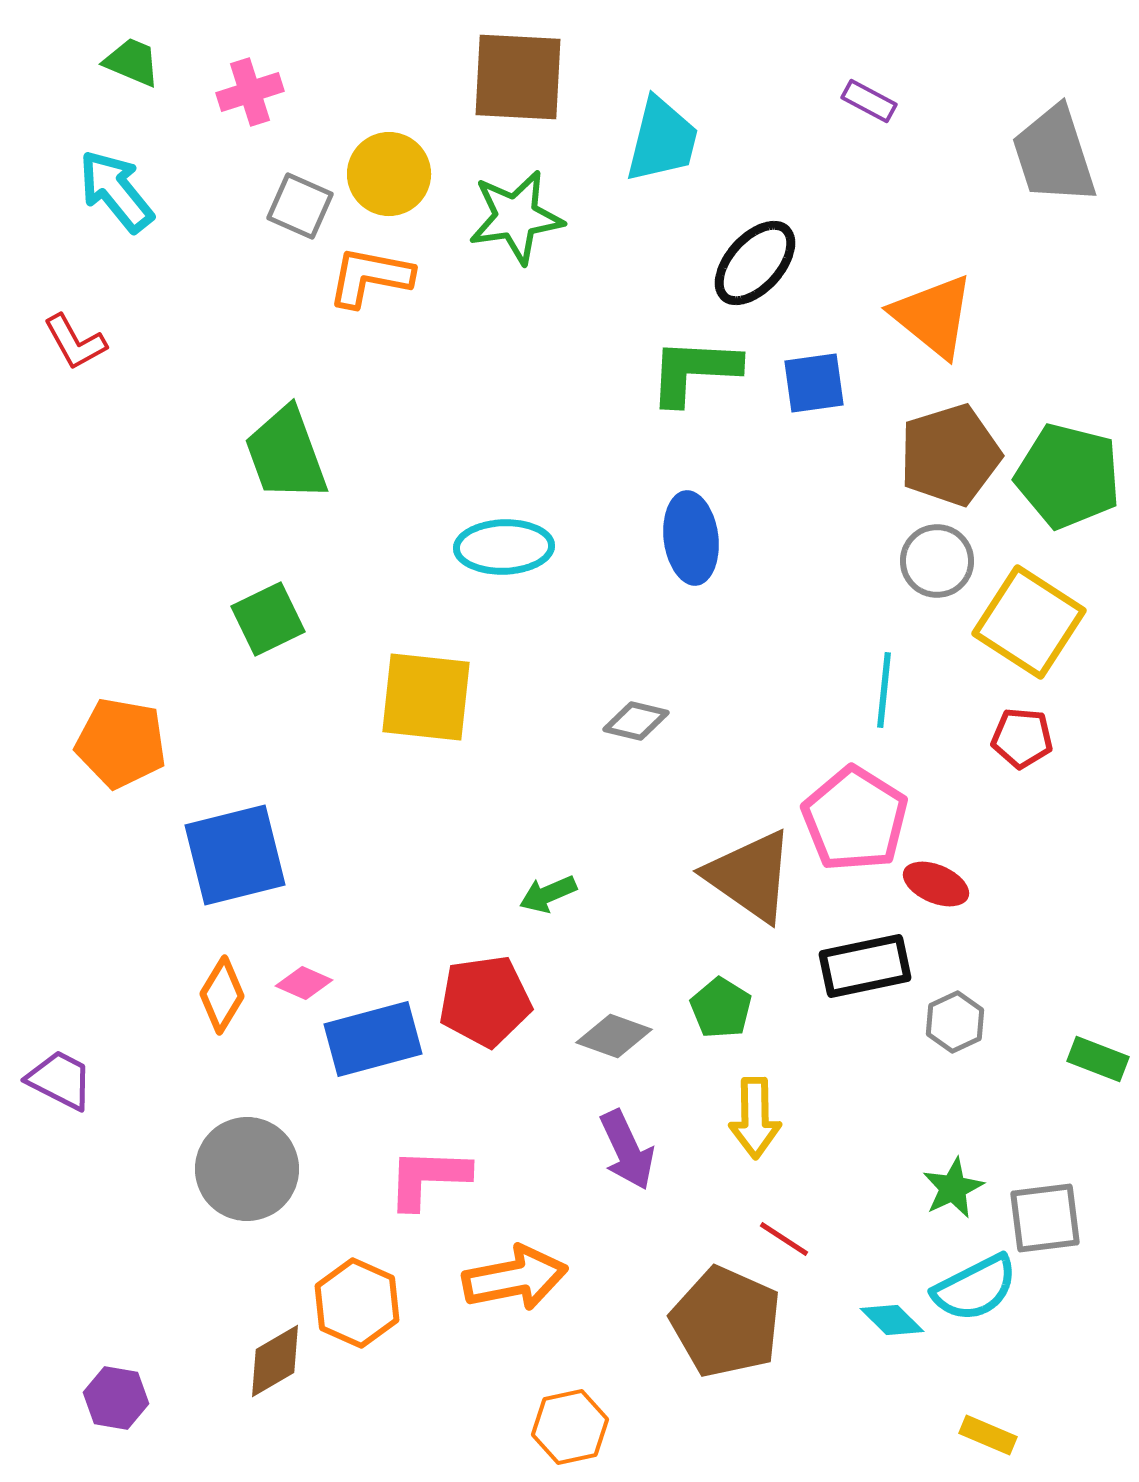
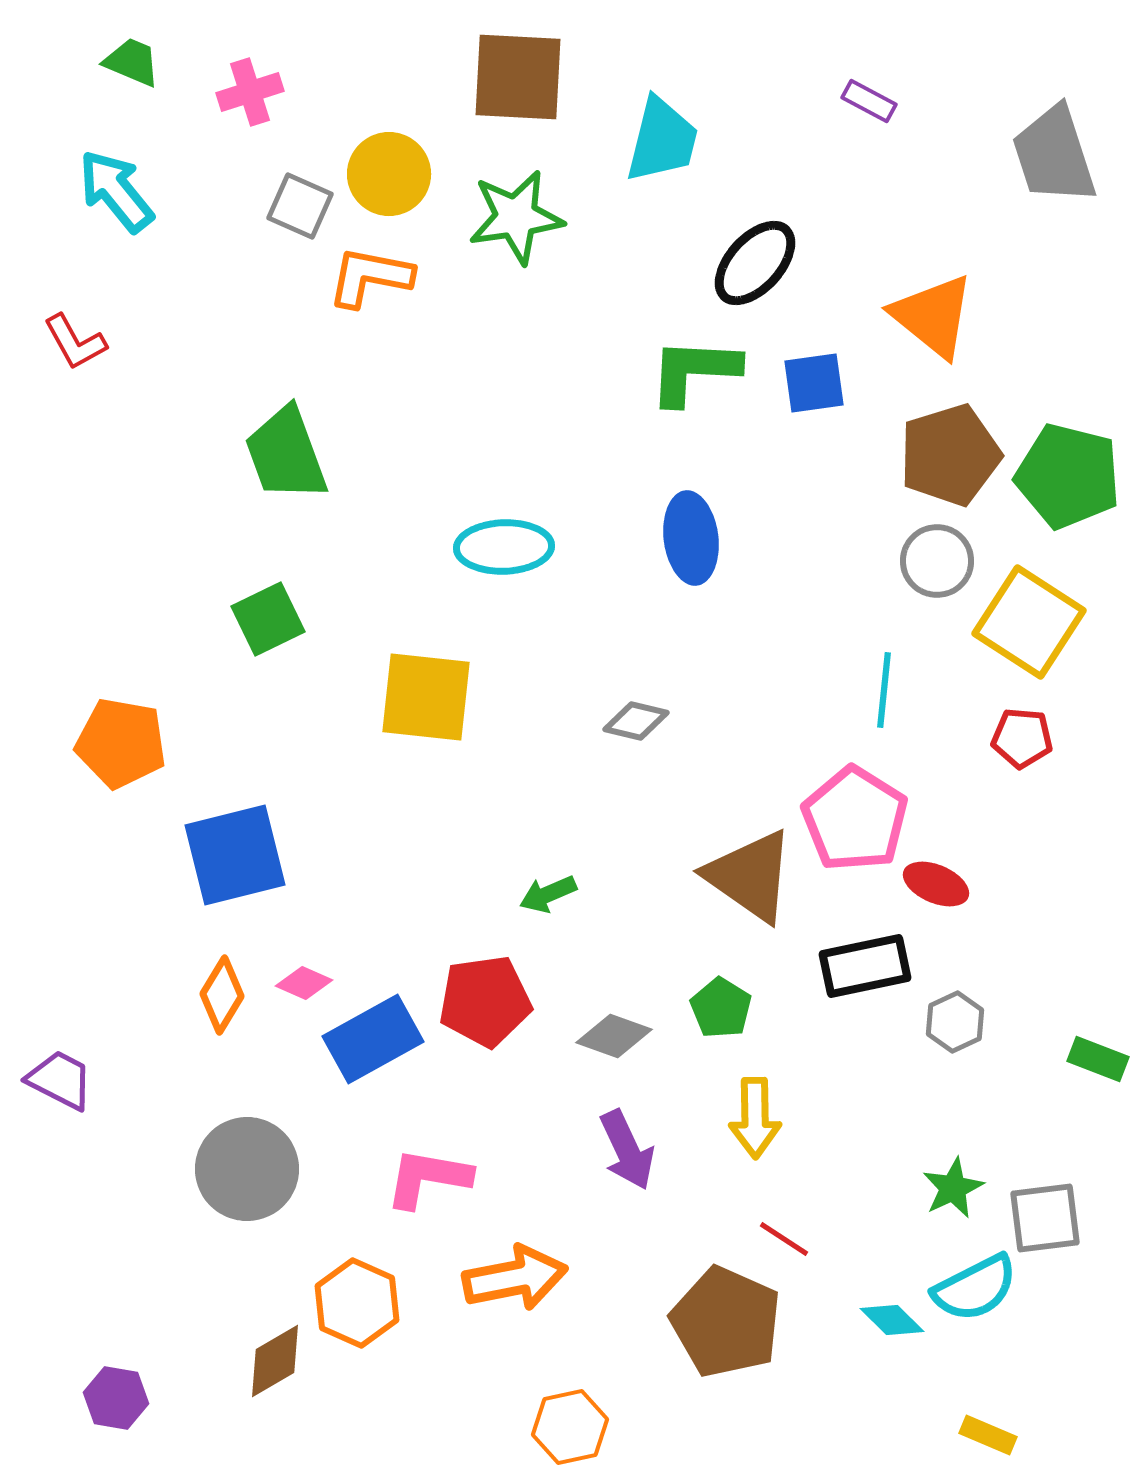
blue rectangle at (373, 1039): rotated 14 degrees counterclockwise
pink L-shape at (428, 1178): rotated 8 degrees clockwise
